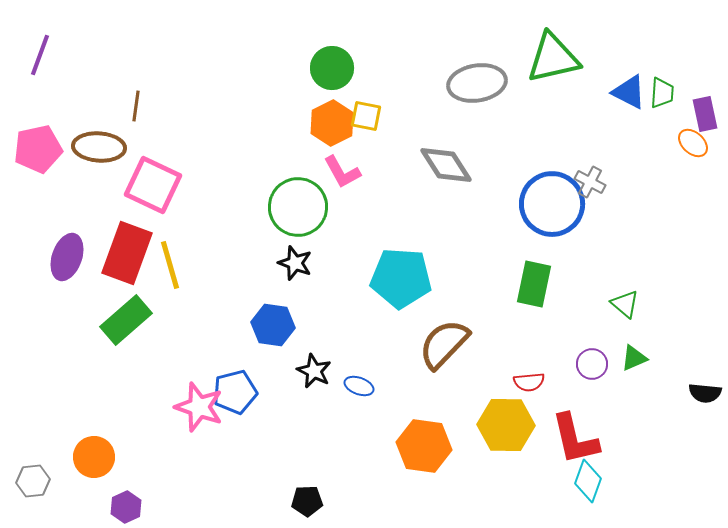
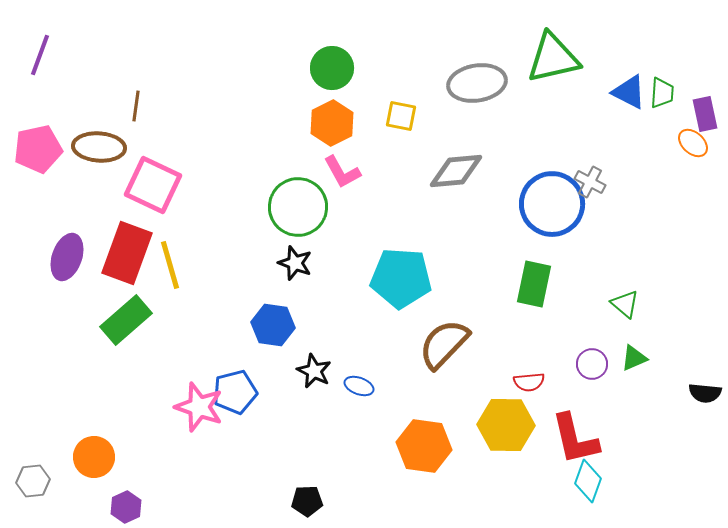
yellow square at (366, 116): moved 35 px right
gray diamond at (446, 165): moved 10 px right, 6 px down; rotated 62 degrees counterclockwise
